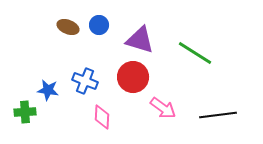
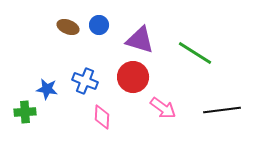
blue star: moved 1 px left, 1 px up
black line: moved 4 px right, 5 px up
